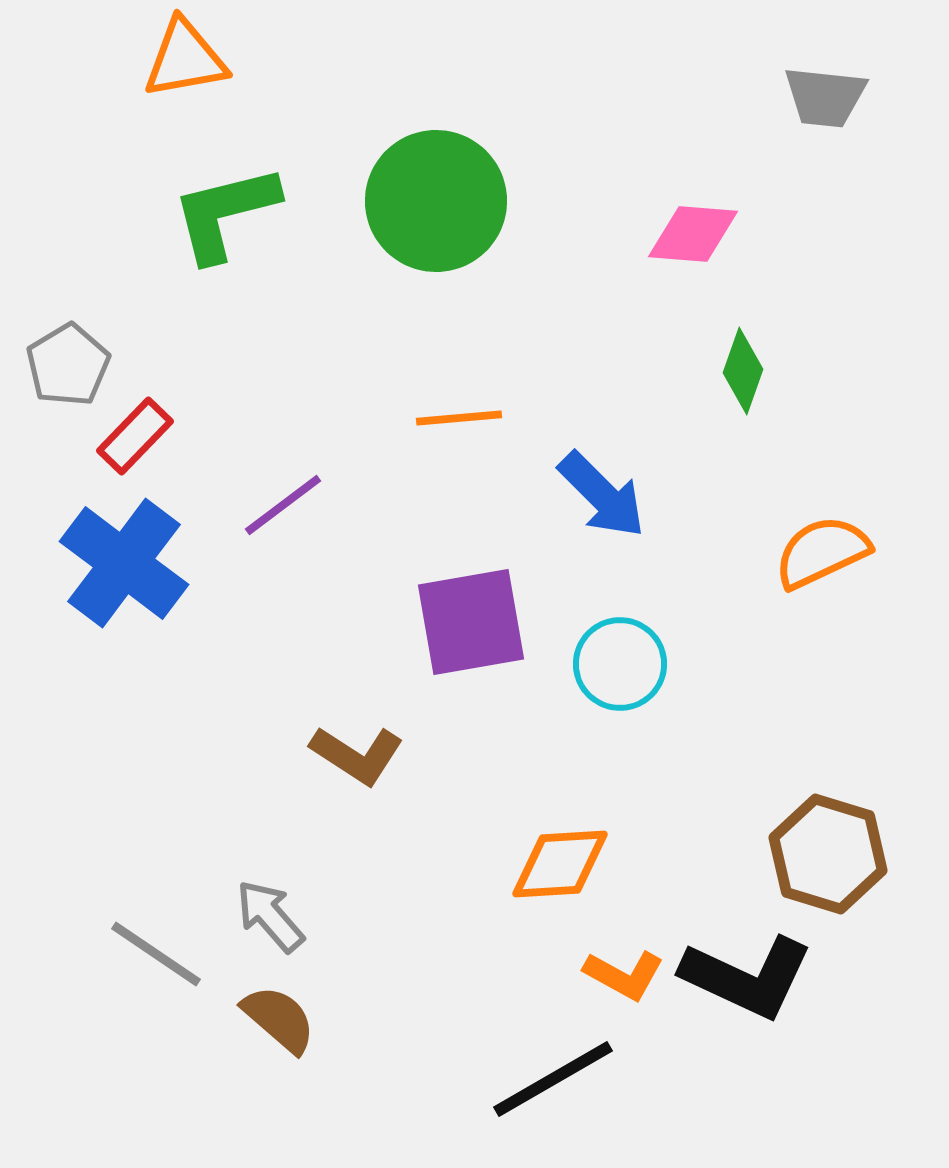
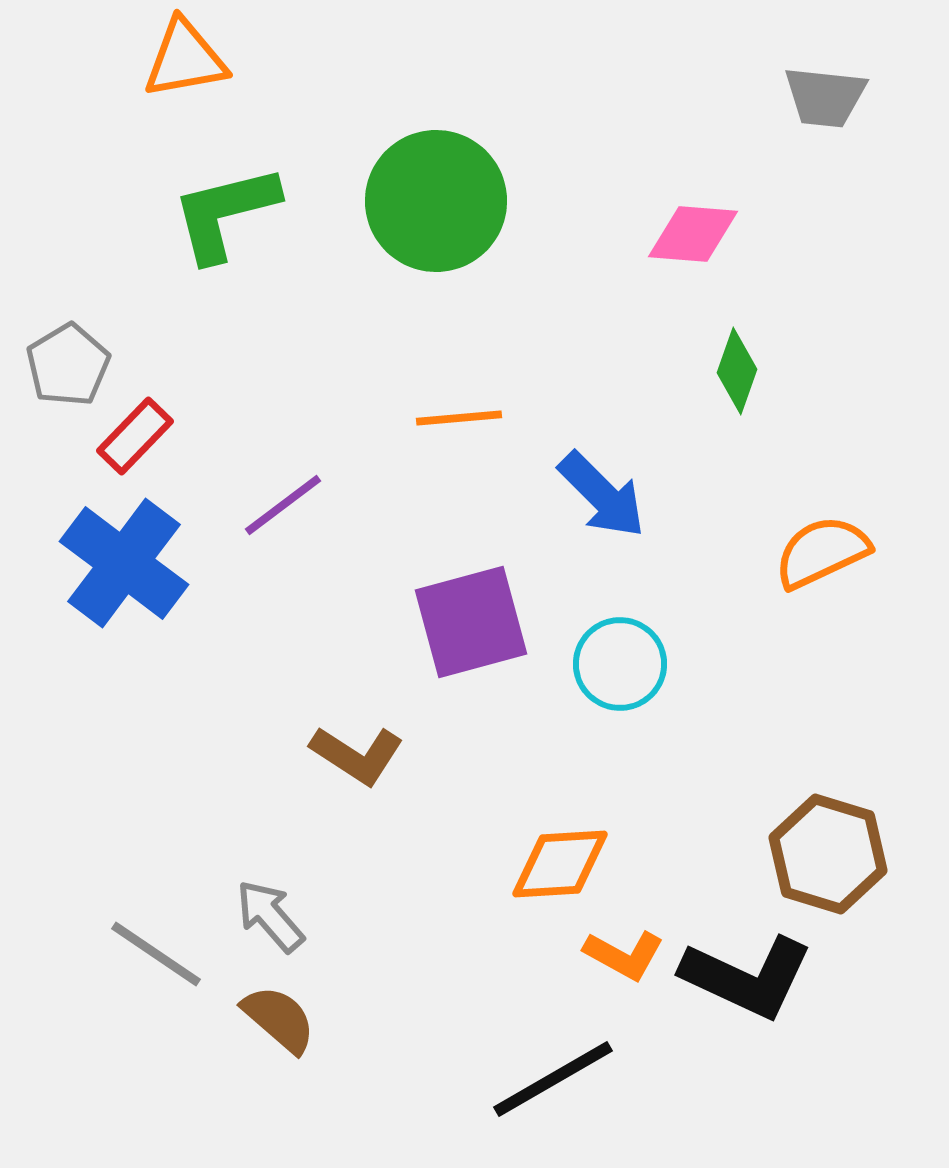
green diamond: moved 6 px left
purple square: rotated 5 degrees counterclockwise
orange L-shape: moved 20 px up
